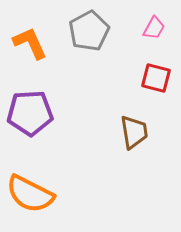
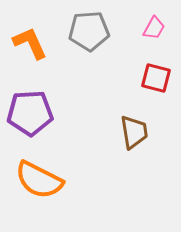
gray pentagon: rotated 24 degrees clockwise
orange semicircle: moved 9 px right, 14 px up
